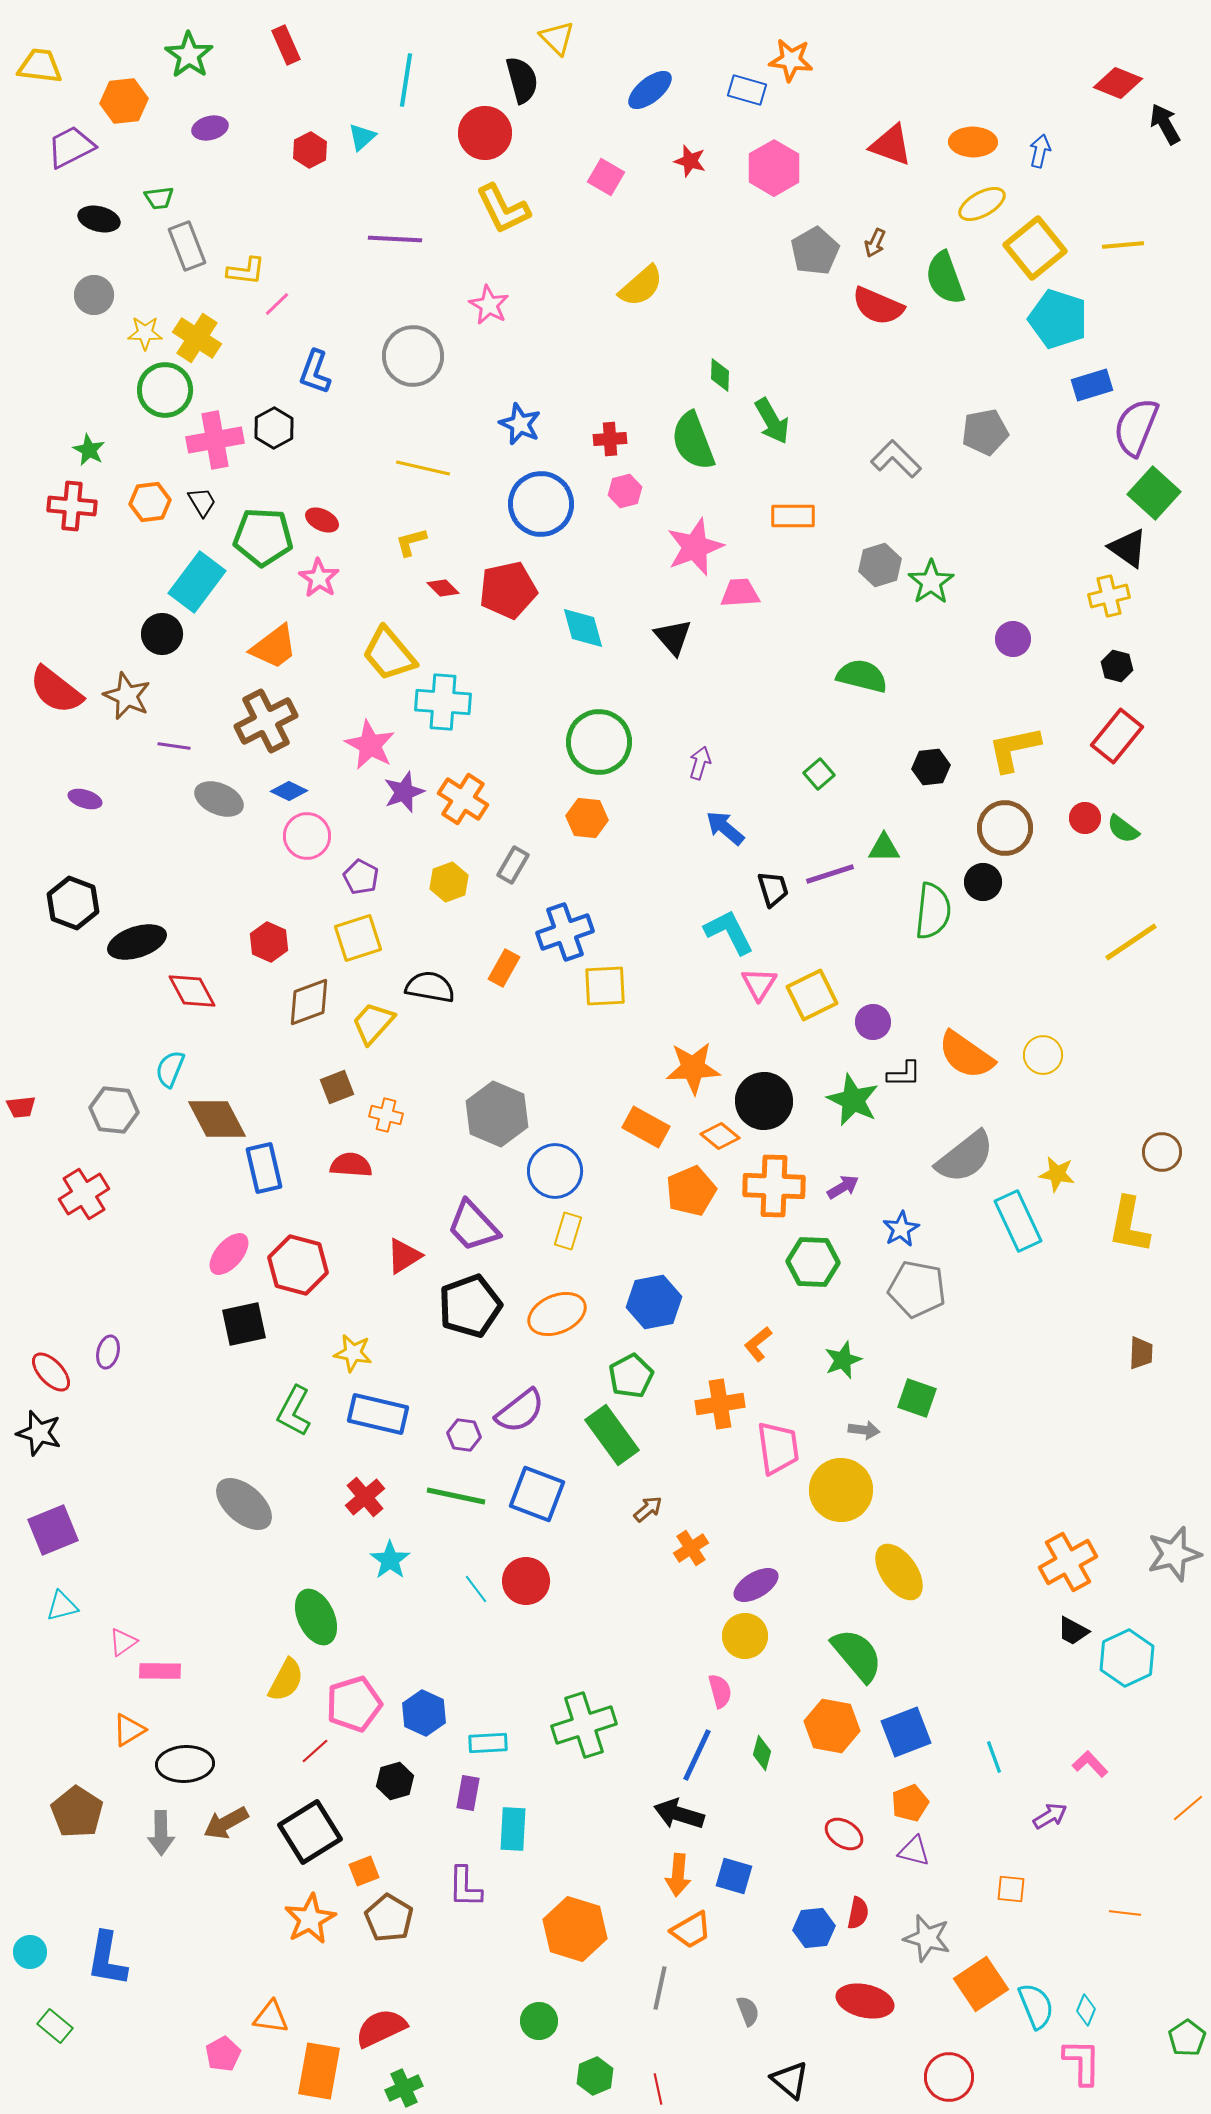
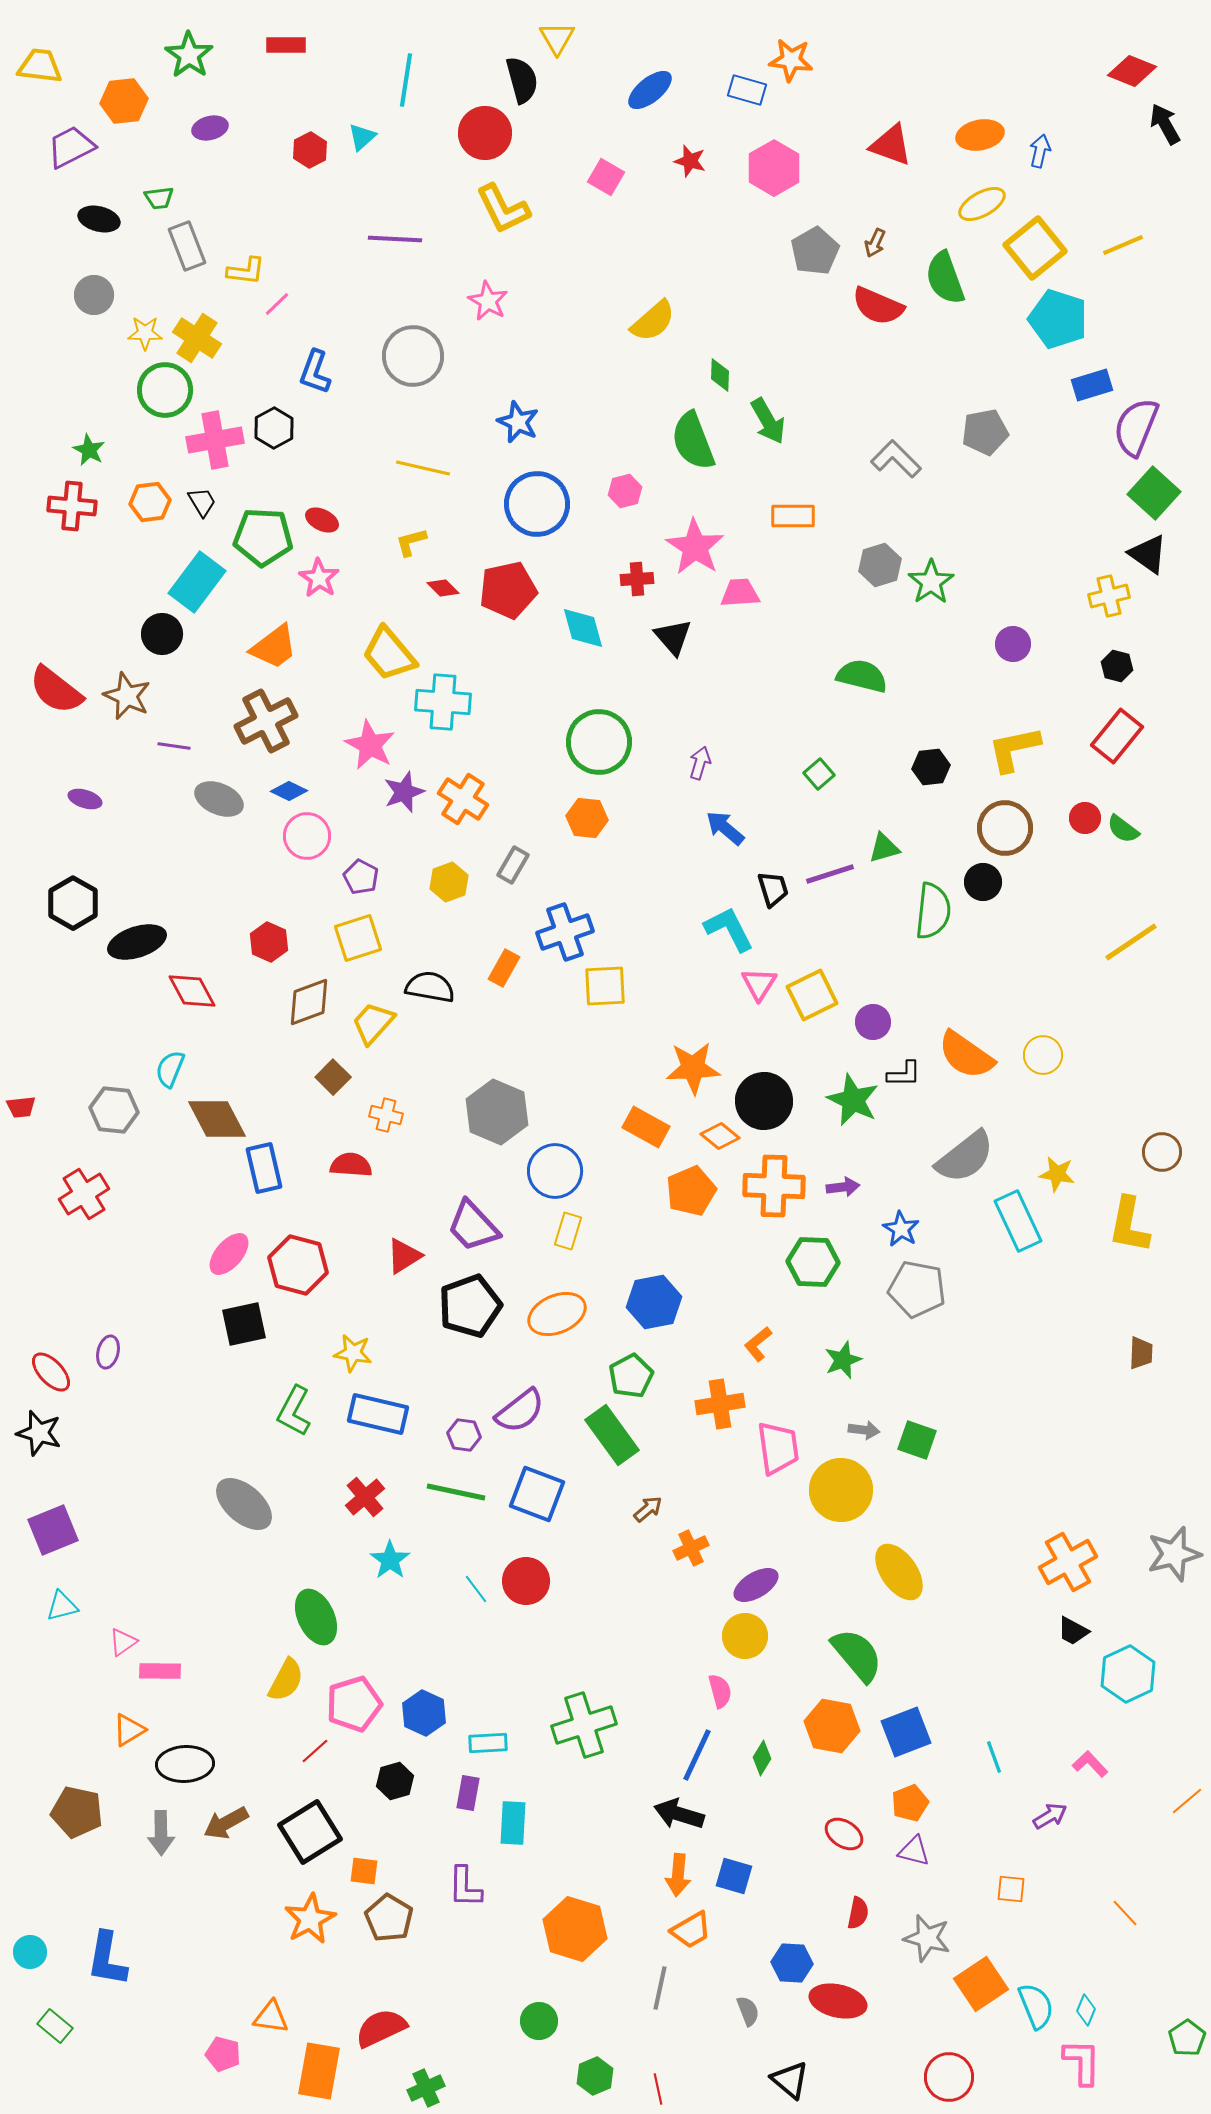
yellow triangle at (557, 38): rotated 15 degrees clockwise
red rectangle at (286, 45): rotated 66 degrees counterclockwise
red diamond at (1118, 83): moved 14 px right, 12 px up
orange ellipse at (973, 142): moved 7 px right, 7 px up; rotated 12 degrees counterclockwise
yellow line at (1123, 245): rotated 18 degrees counterclockwise
yellow semicircle at (641, 286): moved 12 px right, 35 px down
pink star at (489, 305): moved 1 px left, 4 px up
green arrow at (772, 421): moved 4 px left
blue star at (520, 424): moved 2 px left, 2 px up
red cross at (610, 439): moved 27 px right, 140 px down
blue circle at (541, 504): moved 4 px left
pink star at (695, 547): rotated 18 degrees counterclockwise
black triangle at (1128, 548): moved 20 px right, 6 px down
purple circle at (1013, 639): moved 5 px down
green triangle at (884, 848): rotated 16 degrees counterclockwise
black hexagon at (73, 903): rotated 9 degrees clockwise
cyan L-shape at (729, 932): moved 3 px up
brown square at (337, 1087): moved 4 px left, 10 px up; rotated 24 degrees counterclockwise
gray hexagon at (497, 1114): moved 2 px up
purple arrow at (843, 1187): rotated 24 degrees clockwise
blue star at (901, 1229): rotated 12 degrees counterclockwise
green square at (917, 1398): moved 42 px down
green line at (456, 1496): moved 4 px up
orange cross at (691, 1548): rotated 8 degrees clockwise
cyan hexagon at (1127, 1658): moved 1 px right, 16 px down
green diamond at (762, 1753): moved 5 px down; rotated 16 degrees clockwise
orange line at (1188, 1808): moved 1 px left, 7 px up
brown pentagon at (77, 1812): rotated 21 degrees counterclockwise
cyan rectangle at (513, 1829): moved 6 px up
orange square at (364, 1871): rotated 28 degrees clockwise
orange line at (1125, 1913): rotated 40 degrees clockwise
blue hexagon at (814, 1928): moved 22 px left, 35 px down; rotated 9 degrees clockwise
red ellipse at (865, 2001): moved 27 px left
pink pentagon at (223, 2054): rotated 28 degrees counterclockwise
green cross at (404, 2088): moved 22 px right
